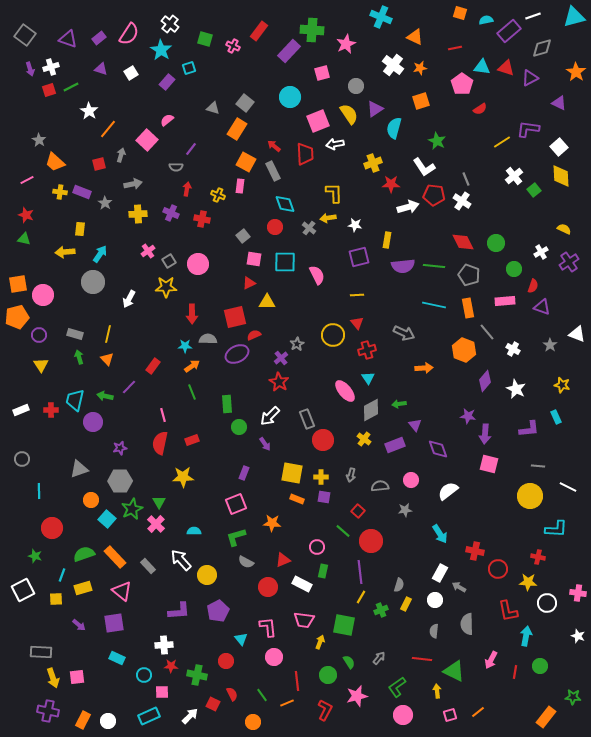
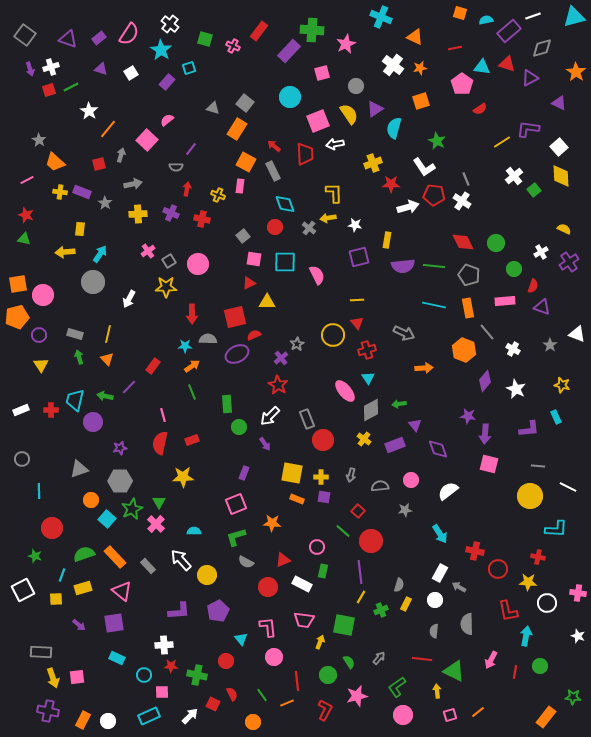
red triangle at (506, 68): moved 1 px right, 4 px up
yellow line at (357, 295): moved 5 px down
red star at (279, 382): moved 1 px left, 3 px down
